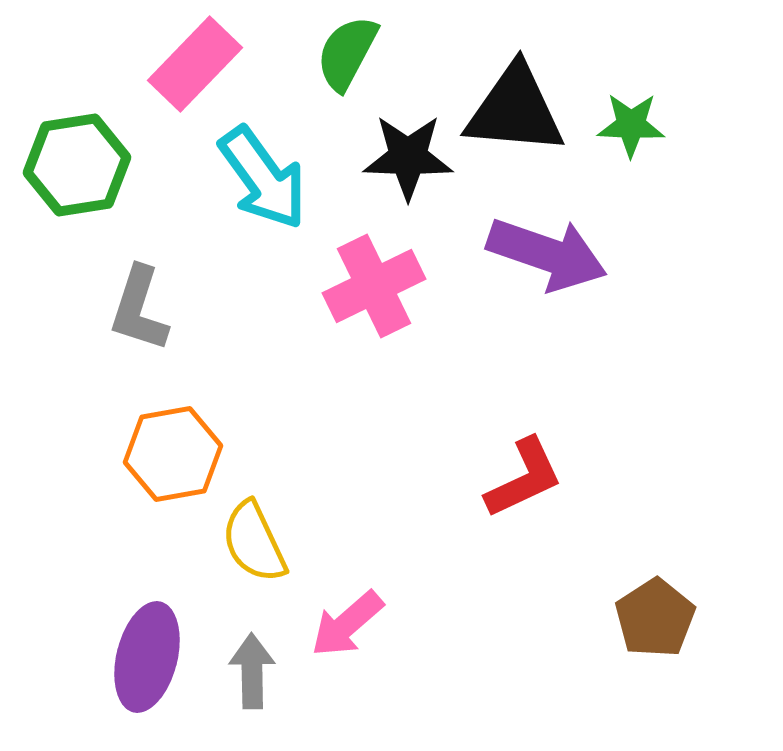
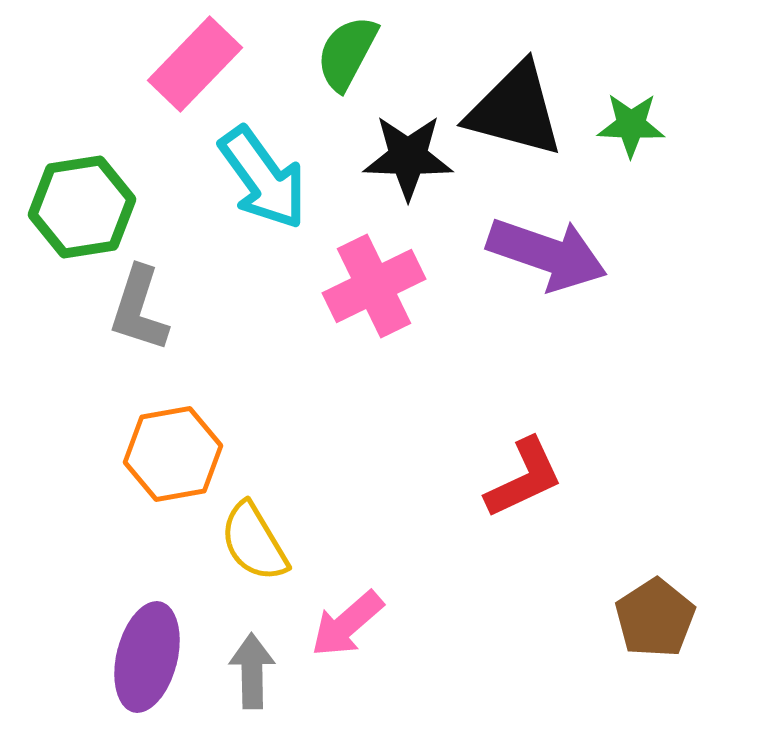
black triangle: rotated 10 degrees clockwise
green hexagon: moved 5 px right, 42 px down
yellow semicircle: rotated 6 degrees counterclockwise
